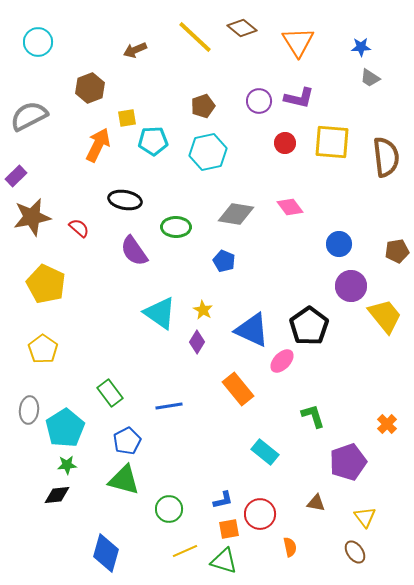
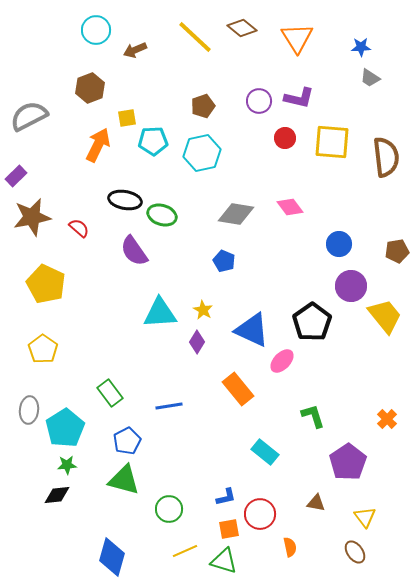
cyan circle at (38, 42): moved 58 px right, 12 px up
orange triangle at (298, 42): moved 1 px left, 4 px up
red circle at (285, 143): moved 5 px up
cyan hexagon at (208, 152): moved 6 px left, 1 px down
green ellipse at (176, 227): moved 14 px left, 12 px up; rotated 16 degrees clockwise
cyan triangle at (160, 313): rotated 39 degrees counterclockwise
black pentagon at (309, 326): moved 3 px right, 4 px up
orange cross at (387, 424): moved 5 px up
purple pentagon at (348, 462): rotated 15 degrees counterclockwise
blue L-shape at (223, 500): moved 3 px right, 3 px up
blue diamond at (106, 553): moved 6 px right, 4 px down
